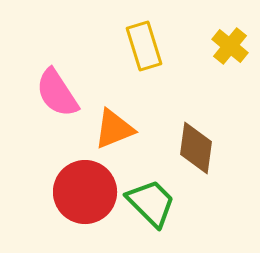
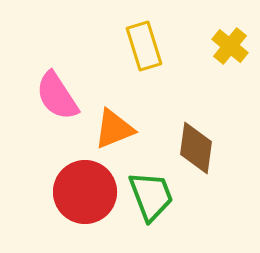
pink semicircle: moved 3 px down
green trapezoid: moved 7 px up; rotated 24 degrees clockwise
